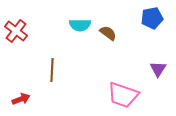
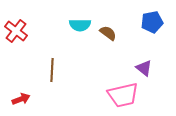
blue pentagon: moved 4 px down
purple triangle: moved 14 px left, 1 px up; rotated 24 degrees counterclockwise
pink trapezoid: rotated 32 degrees counterclockwise
